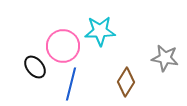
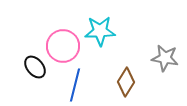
blue line: moved 4 px right, 1 px down
